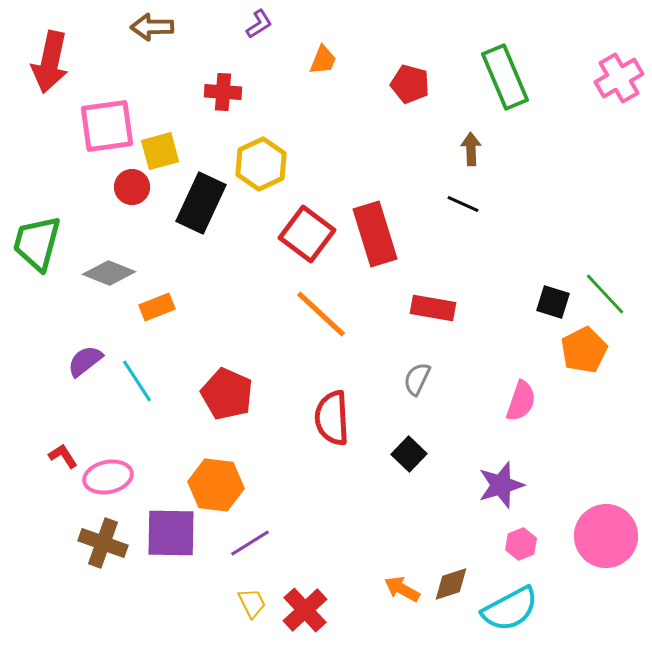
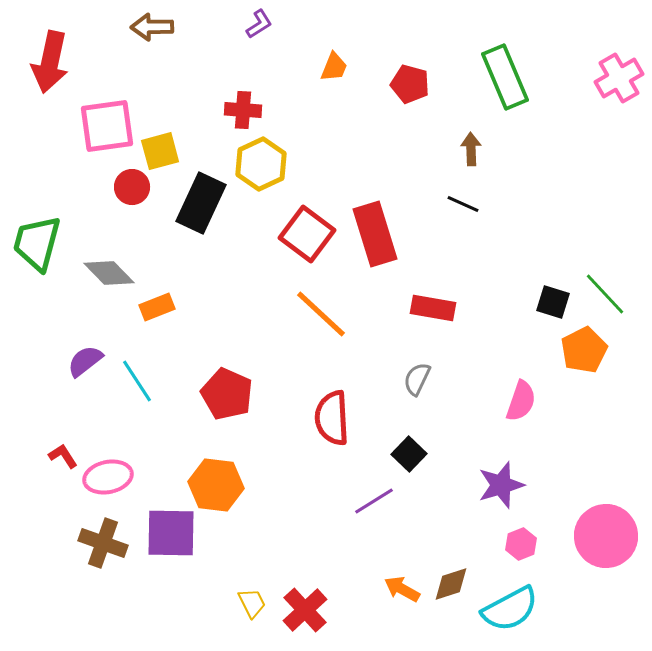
orange trapezoid at (323, 60): moved 11 px right, 7 px down
red cross at (223, 92): moved 20 px right, 18 px down
gray diamond at (109, 273): rotated 24 degrees clockwise
purple line at (250, 543): moved 124 px right, 42 px up
